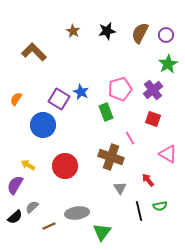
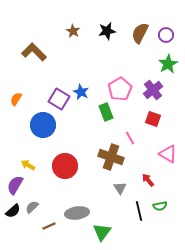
pink pentagon: rotated 15 degrees counterclockwise
black semicircle: moved 2 px left, 6 px up
